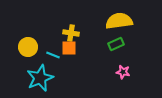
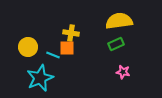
orange square: moved 2 px left
